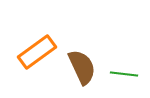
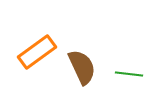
green line: moved 5 px right
